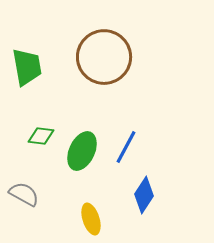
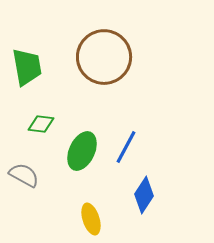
green diamond: moved 12 px up
gray semicircle: moved 19 px up
